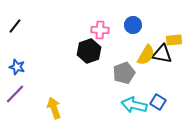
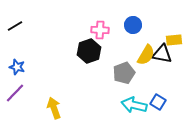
black line: rotated 21 degrees clockwise
purple line: moved 1 px up
